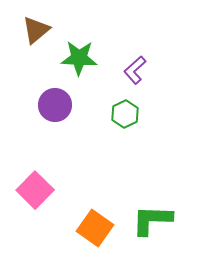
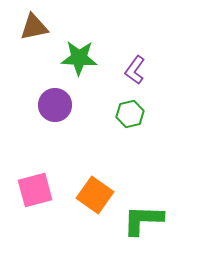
brown triangle: moved 2 px left, 3 px up; rotated 28 degrees clockwise
purple L-shape: rotated 12 degrees counterclockwise
green hexagon: moved 5 px right; rotated 12 degrees clockwise
pink square: rotated 30 degrees clockwise
green L-shape: moved 9 px left
orange square: moved 33 px up
